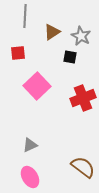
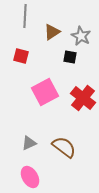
red square: moved 3 px right, 3 px down; rotated 21 degrees clockwise
pink square: moved 8 px right, 6 px down; rotated 16 degrees clockwise
red cross: rotated 30 degrees counterclockwise
gray triangle: moved 1 px left, 2 px up
brown semicircle: moved 19 px left, 20 px up
